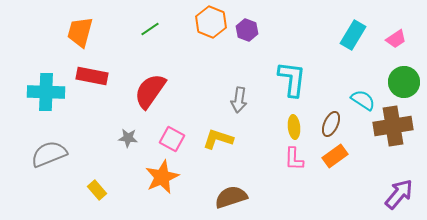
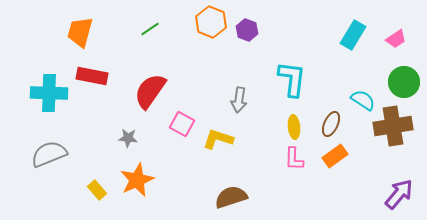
cyan cross: moved 3 px right, 1 px down
pink square: moved 10 px right, 15 px up
orange star: moved 25 px left, 3 px down
